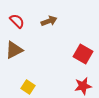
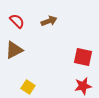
red square: moved 3 px down; rotated 18 degrees counterclockwise
